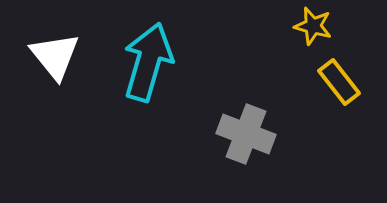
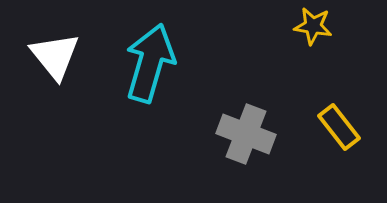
yellow star: rotated 6 degrees counterclockwise
cyan arrow: moved 2 px right, 1 px down
yellow rectangle: moved 45 px down
